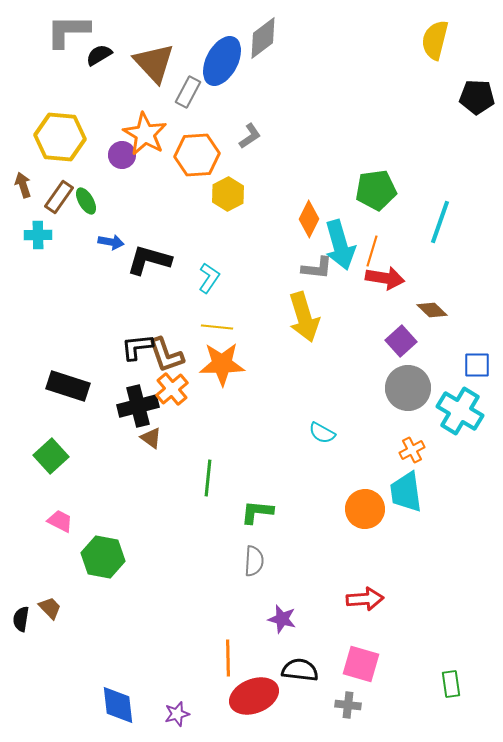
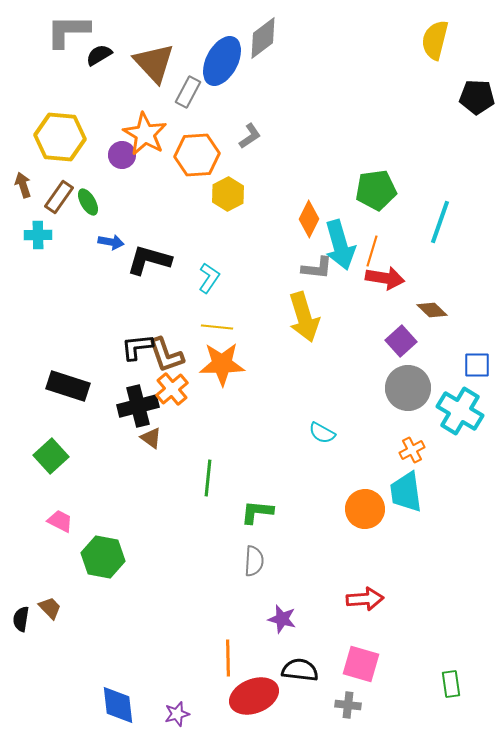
green ellipse at (86, 201): moved 2 px right, 1 px down
